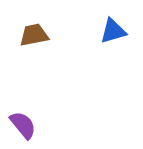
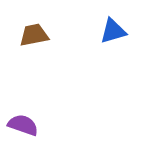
purple semicircle: rotated 32 degrees counterclockwise
